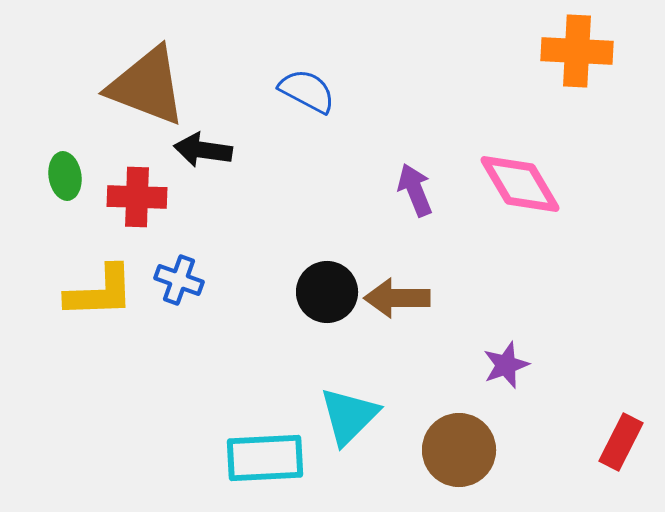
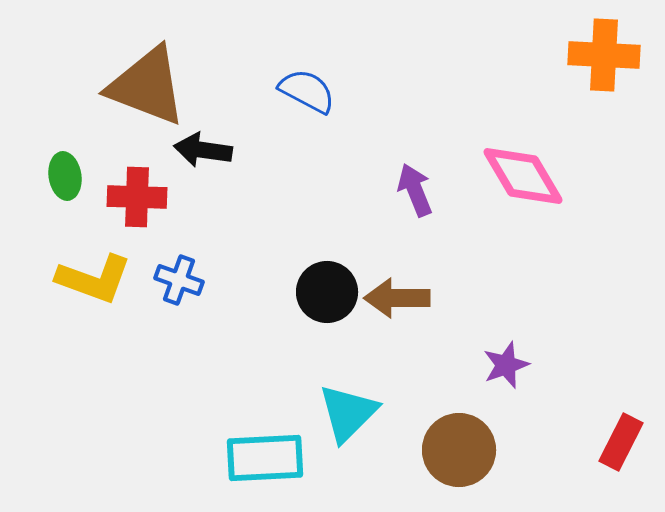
orange cross: moved 27 px right, 4 px down
pink diamond: moved 3 px right, 8 px up
yellow L-shape: moved 6 px left, 13 px up; rotated 22 degrees clockwise
cyan triangle: moved 1 px left, 3 px up
